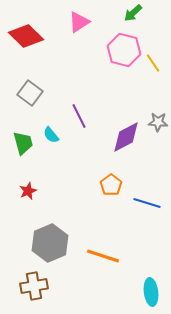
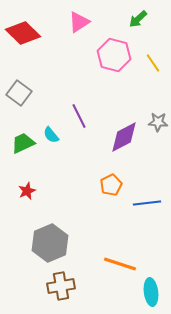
green arrow: moved 5 px right, 6 px down
red diamond: moved 3 px left, 3 px up
pink hexagon: moved 10 px left, 5 px down
gray square: moved 11 px left
purple diamond: moved 2 px left
green trapezoid: rotated 100 degrees counterclockwise
orange pentagon: rotated 10 degrees clockwise
red star: moved 1 px left
blue line: rotated 24 degrees counterclockwise
orange line: moved 17 px right, 8 px down
brown cross: moved 27 px right
